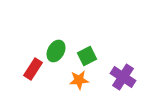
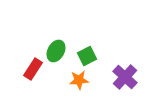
purple cross: moved 2 px right; rotated 10 degrees clockwise
